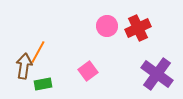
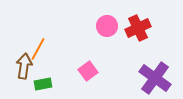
orange line: moved 3 px up
purple cross: moved 2 px left, 4 px down
